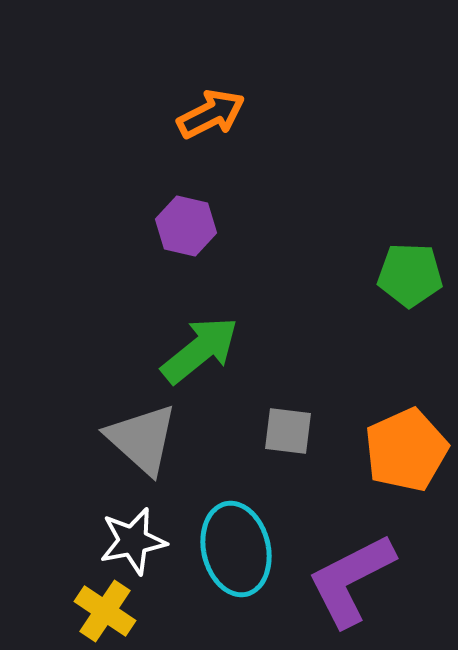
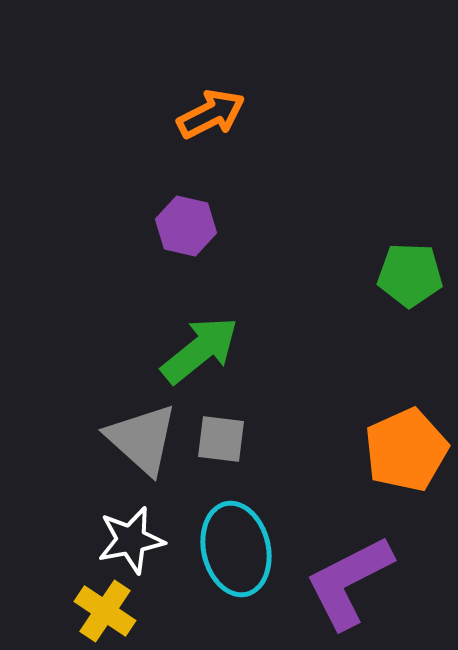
gray square: moved 67 px left, 8 px down
white star: moved 2 px left, 1 px up
purple L-shape: moved 2 px left, 2 px down
